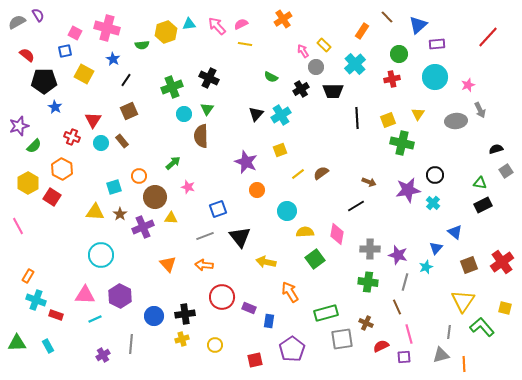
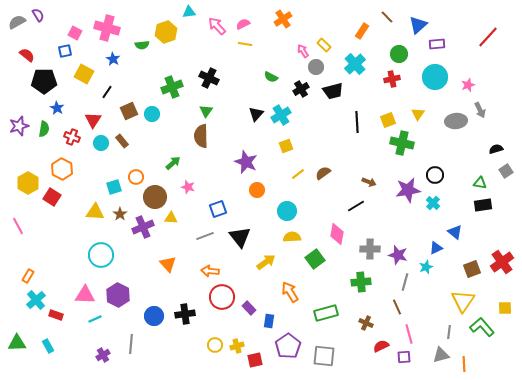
cyan triangle at (189, 24): moved 12 px up
pink semicircle at (241, 24): moved 2 px right
black line at (126, 80): moved 19 px left, 12 px down
black trapezoid at (333, 91): rotated 15 degrees counterclockwise
blue star at (55, 107): moved 2 px right, 1 px down
green triangle at (207, 109): moved 1 px left, 2 px down
cyan circle at (184, 114): moved 32 px left
black line at (357, 118): moved 4 px down
green semicircle at (34, 146): moved 10 px right, 17 px up; rotated 35 degrees counterclockwise
yellow square at (280, 150): moved 6 px right, 4 px up
brown semicircle at (321, 173): moved 2 px right
orange circle at (139, 176): moved 3 px left, 1 px down
black rectangle at (483, 205): rotated 18 degrees clockwise
yellow semicircle at (305, 232): moved 13 px left, 5 px down
blue triangle at (436, 248): rotated 24 degrees clockwise
yellow arrow at (266, 262): rotated 132 degrees clockwise
orange arrow at (204, 265): moved 6 px right, 6 px down
brown square at (469, 265): moved 3 px right, 4 px down
green cross at (368, 282): moved 7 px left; rotated 12 degrees counterclockwise
purple hexagon at (120, 296): moved 2 px left, 1 px up
cyan cross at (36, 300): rotated 30 degrees clockwise
purple rectangle at (249, 308): rotated 24 degrees clockwise
yellow square at (505, 308): rotated 16 degrees counterclockwise
yellow cross at (182, 339): moved 55 px right, 7 px down
gray square at (342, 339): moved 18 px left, 17 px down; rotated 15 degrees clockwise
purple pentagon at (292, 349): moved 4 px left, 3 px up
